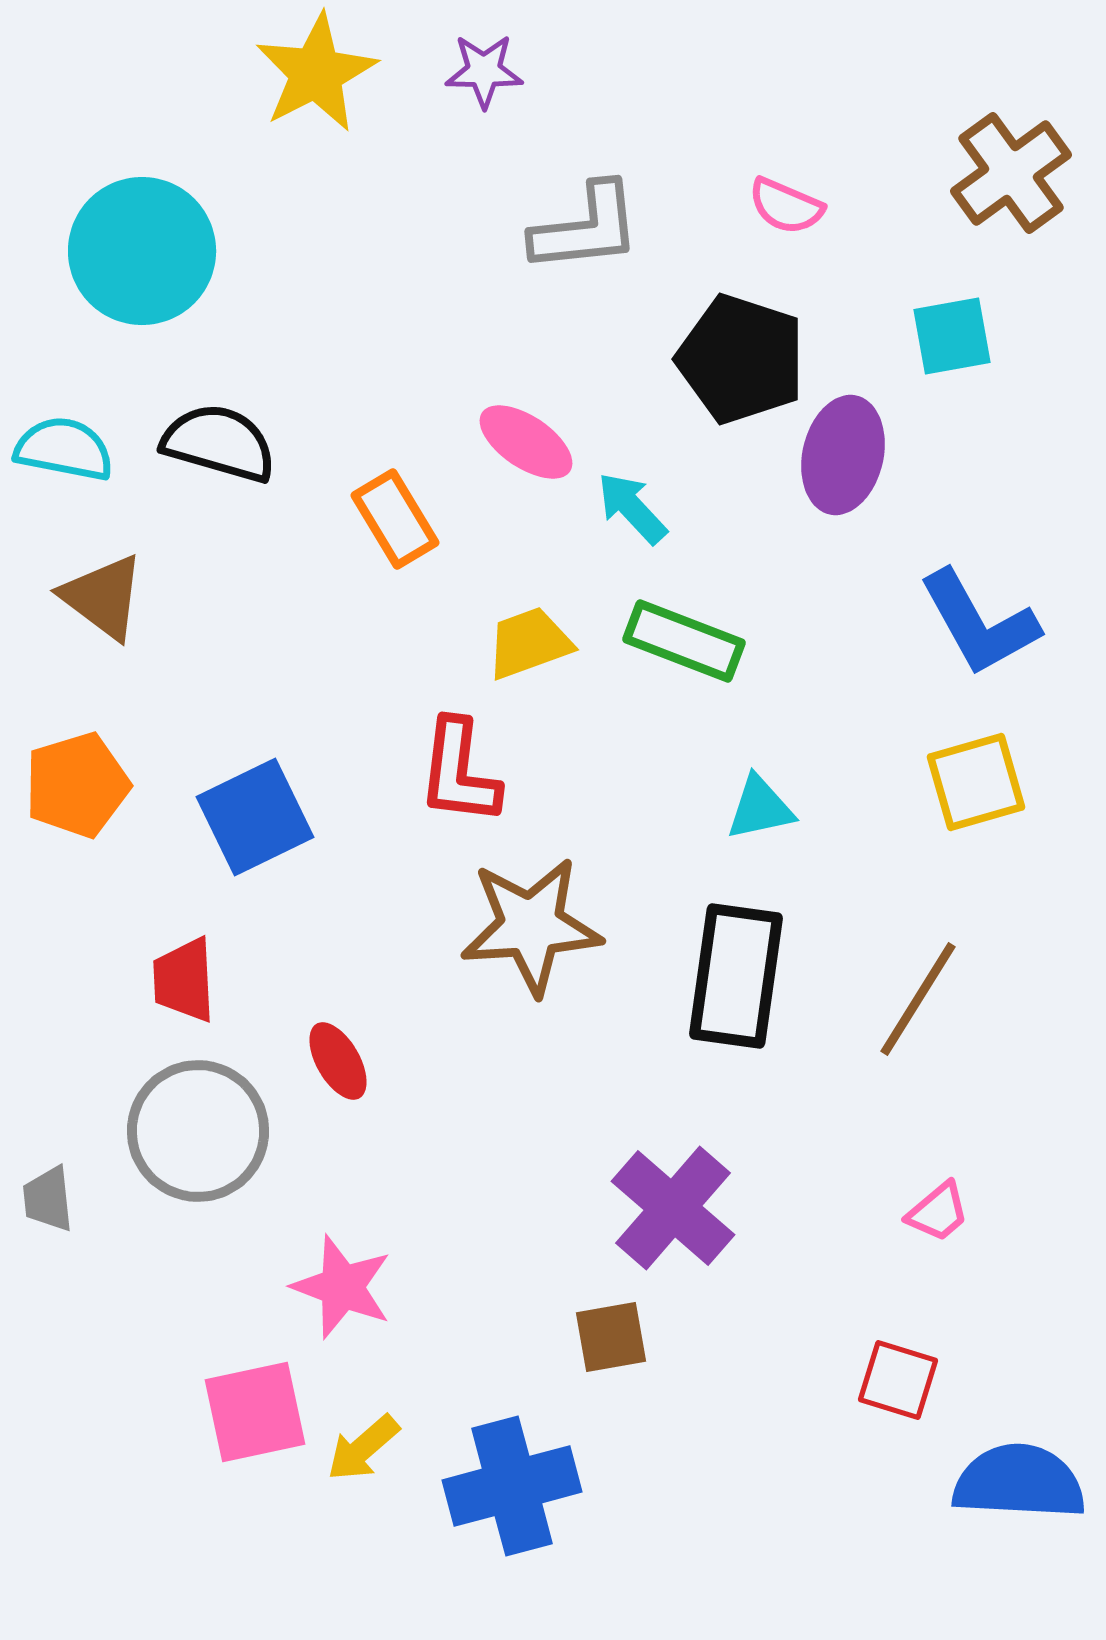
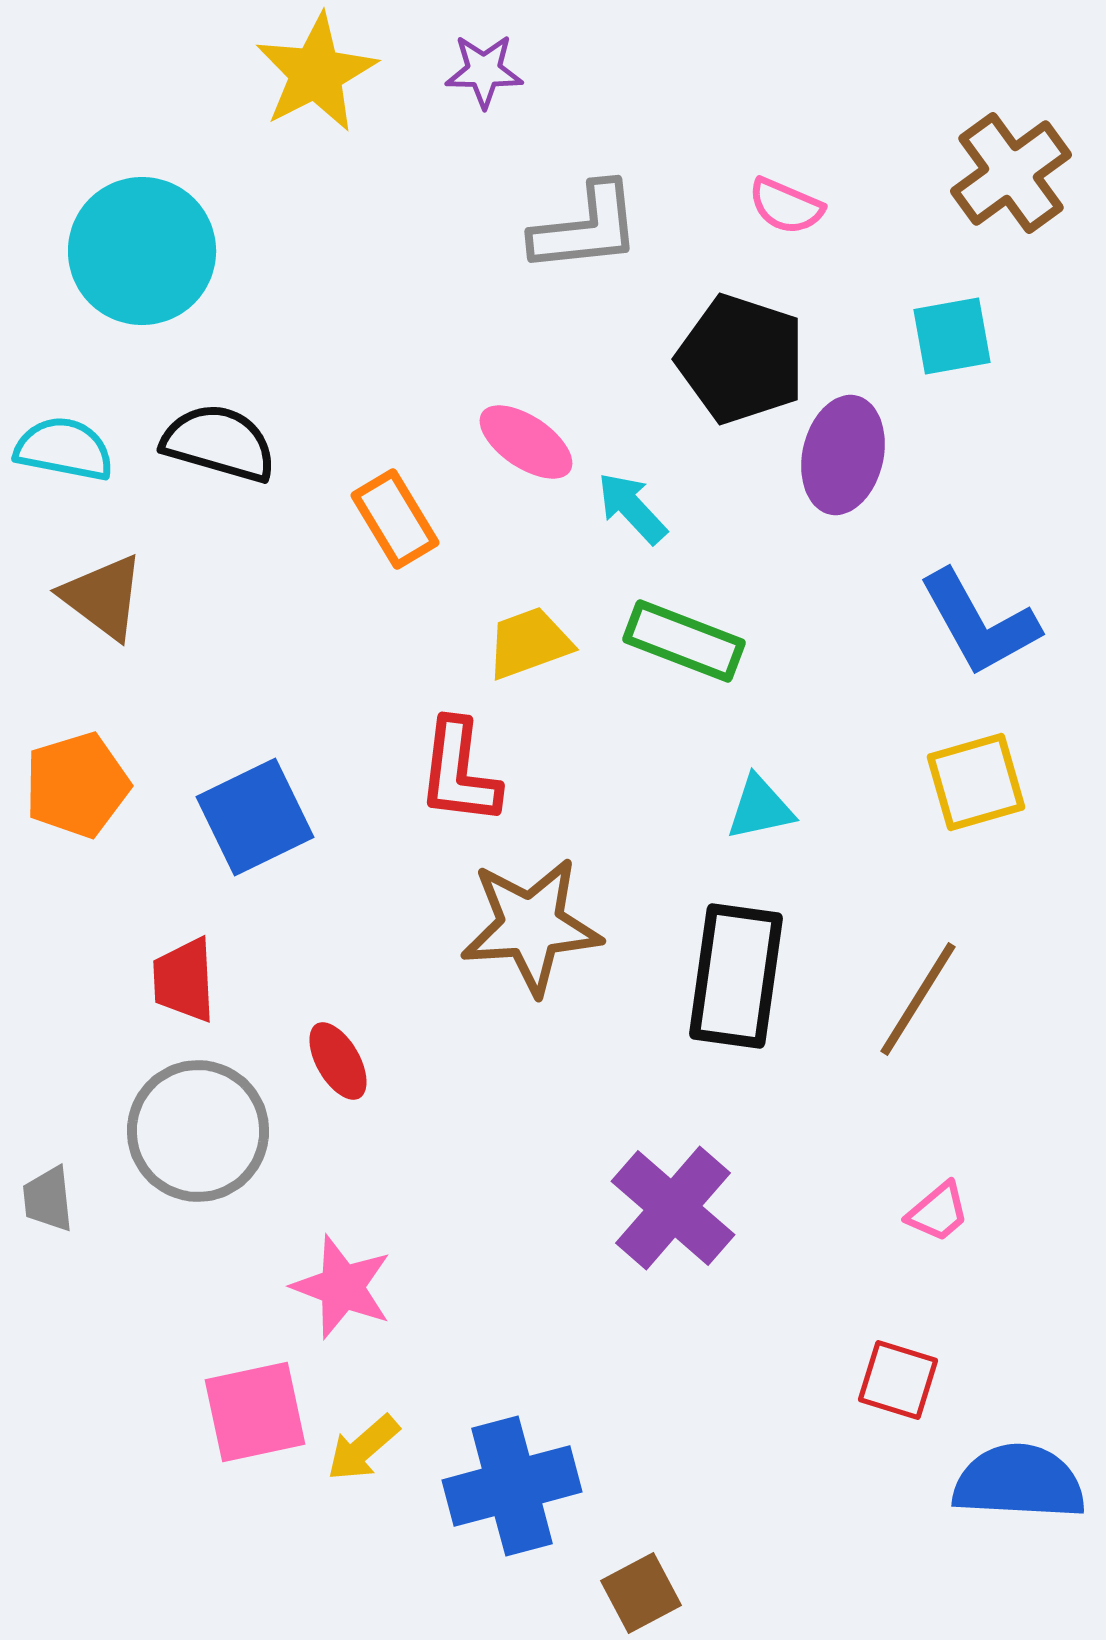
brown square: moved 30 px right, 256 px down; rotated 18 degrees counterclockwise
